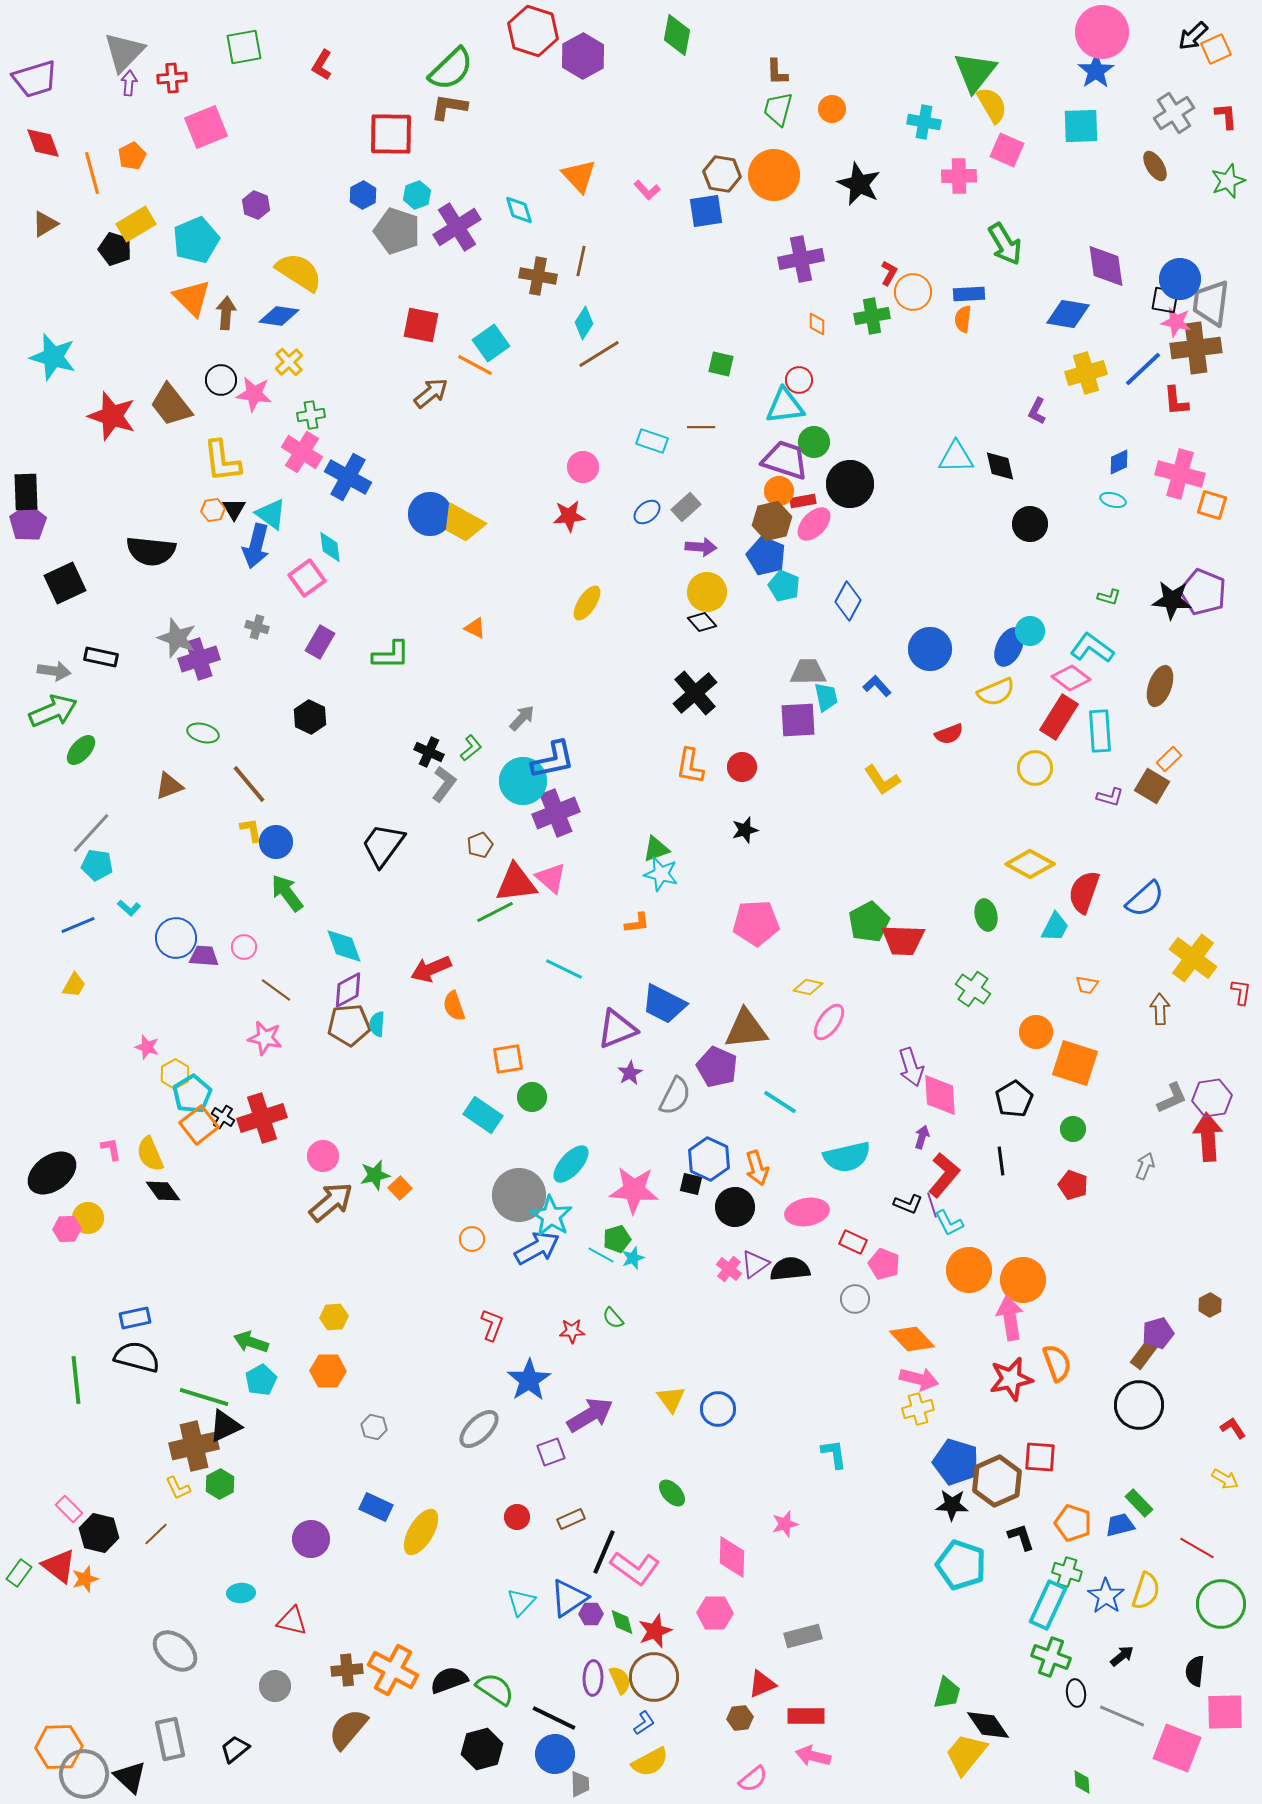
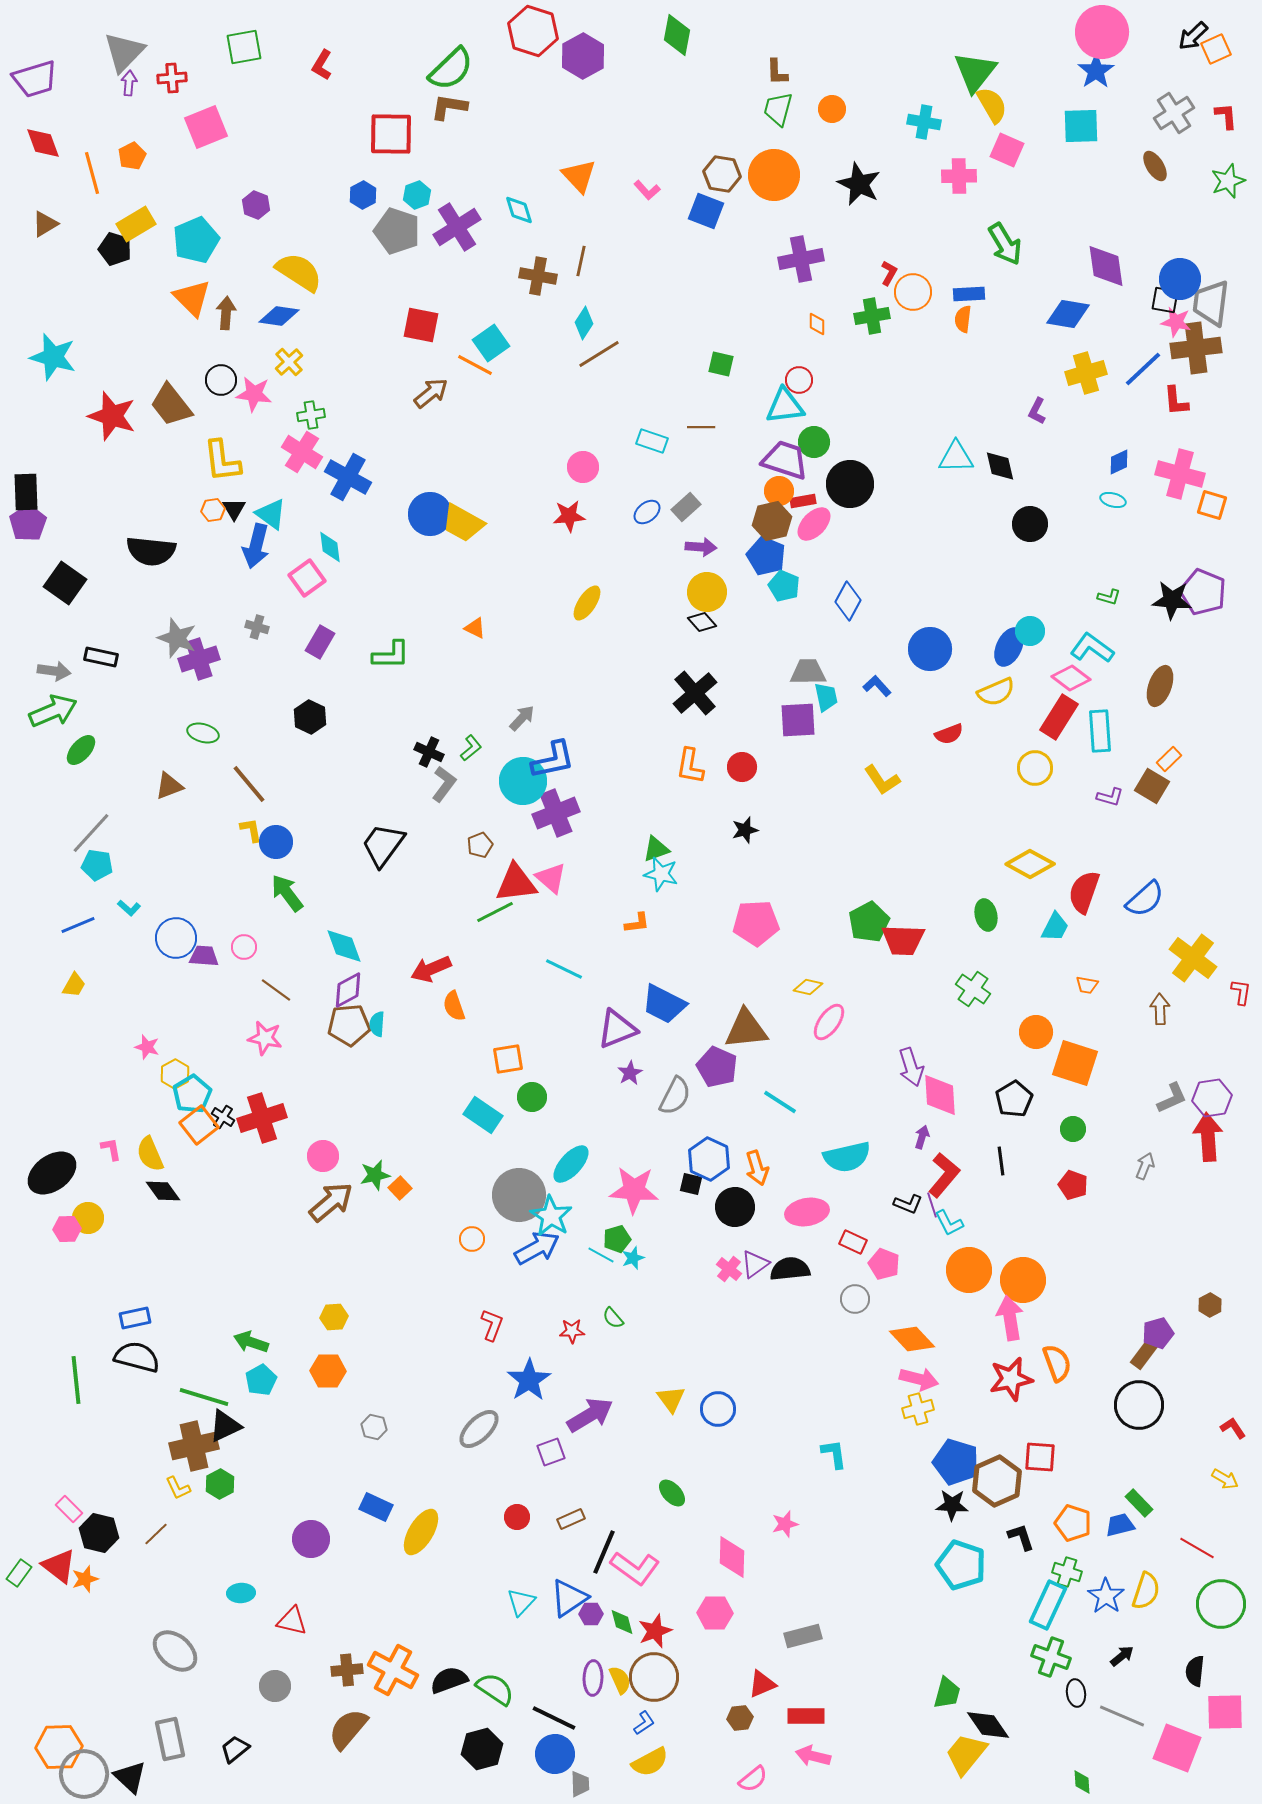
blue square at (706, 211): rotated 30 degrees clockwise
black square at (65, 583): rotated 30 degrees counterclockwise
